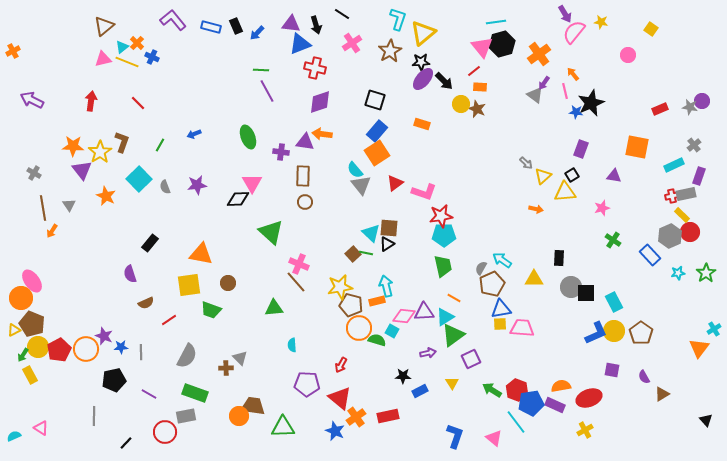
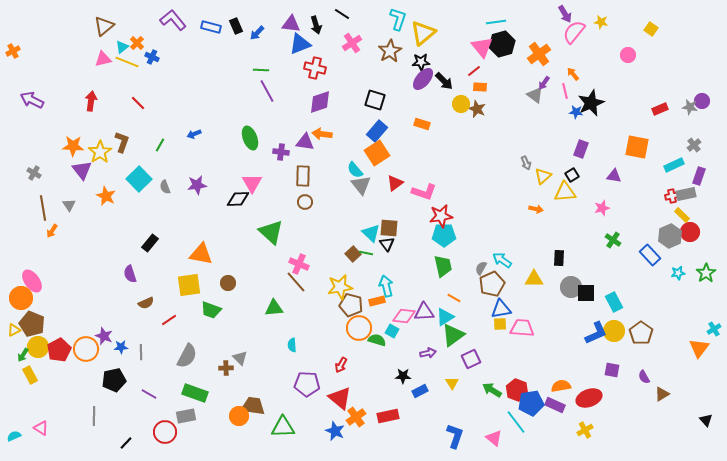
green ellipse at (248, 137): moved 2 px right, 1 px down
gray arrow at (526, 163): rotated 24 degrees clockwise
black triangle at (387, 244): rotated 35 degrees counterclockwise
